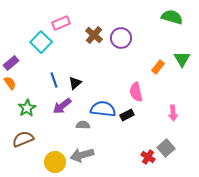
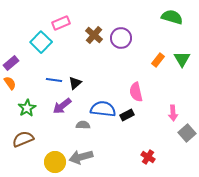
orange rectangle: moved 7 px up
blue line: rotated 63 degrees counterclockwise
gray square: moved 21 px right, 15 px up
gray arrow: moved 1 px left, 2 px down
